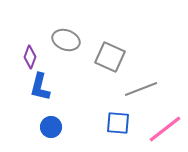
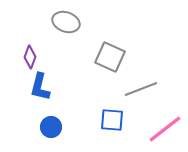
gray ellipse: moved 18 px up
blue square: moved 6 px left, 3 px up
